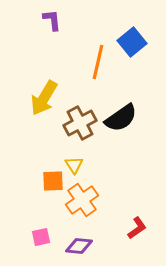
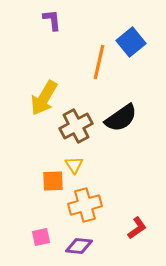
blue square: moved 1 px left
orange line: moved 1 px right
brown cross: moved 4 px left, 3 px down
orange cross: moved 3 px right, 5 px down; rotated 20 degrees clockwise
